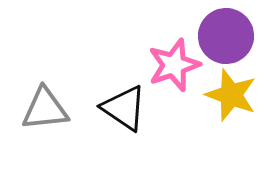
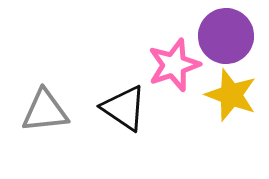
gray triangle: moved 2 px down
